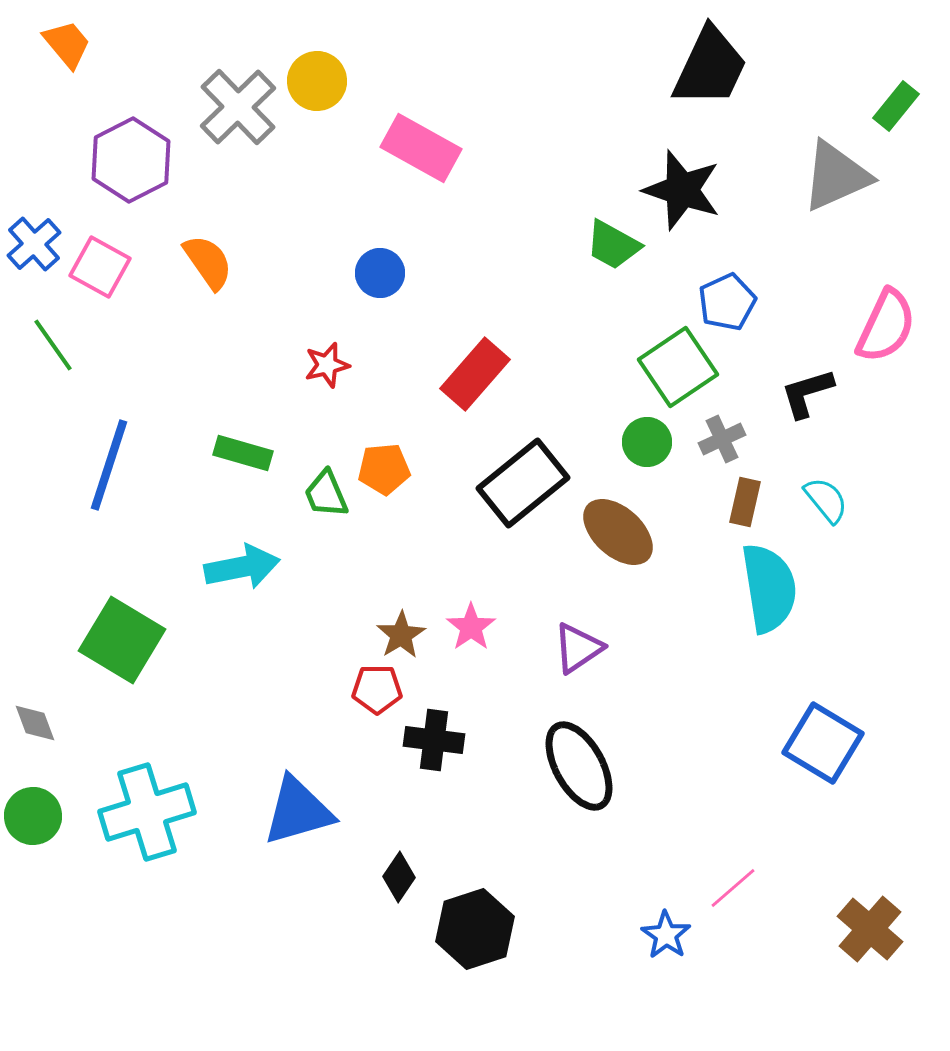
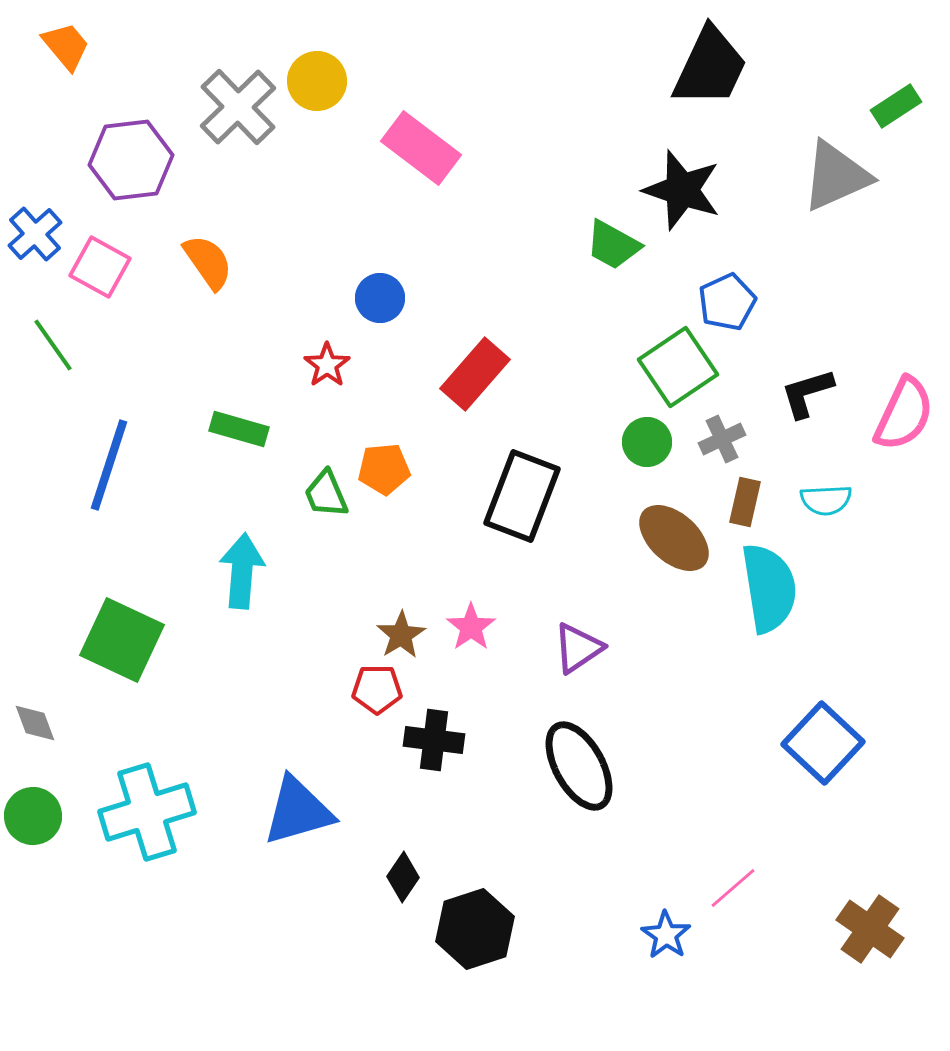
orange trapezoid at (67, 44): moved 1 px left, 2 px down
green rectangle at (896, 106): rotated 18 degrees clockwise
pink rectangle at (421, 148): rotated 8 degrees clockwise
purple hexagon at (131, 160): rotated 20 degrees clockwise
blue cross at (34, 244): moved 1 px right, 10 px up
blue circle at (380, 273): moved 25 px down
pink semicircle at (886, 326): moved 18 px right, 88 px down
red star at (327, 365): rotated 21 degrees counterclockwise
green rectangle at (243, 453): moved 4 px left, 24 px up
black rectangle at (523, 483): moved 1 px left, 13 px down; rotated 30 degrees counterclockwise
cyan semicircle at (826, 500): rotated 126 degrees clockwise
brown ellipse at (618, 532): moved 56 px right, 6 px down
cyan arrow at (242, 567): moved 4 px down; rotated 74 degrees counterclockwise
green square at (122, 640): rotated 6 degrees counterclockwise
blue square at (823, 743): rotated 12 degrees clockwise
black diamond at (399, 877): moved 4 px right
brown cross at (870, 929): rotated 6 degrees counterclockwise
